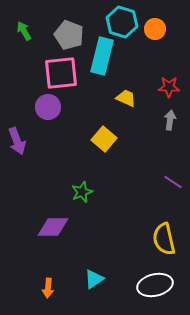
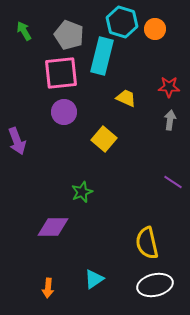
purple circle: moved 16 px right, 5 px down
yellow semicircle: moved 17 px left, 4 px down
